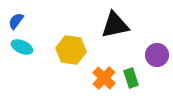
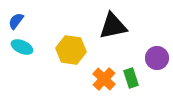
black triangle: moved 2 px left, 1 px down
purple circle: moved 3 px down
orange cross: moved 1 px down
